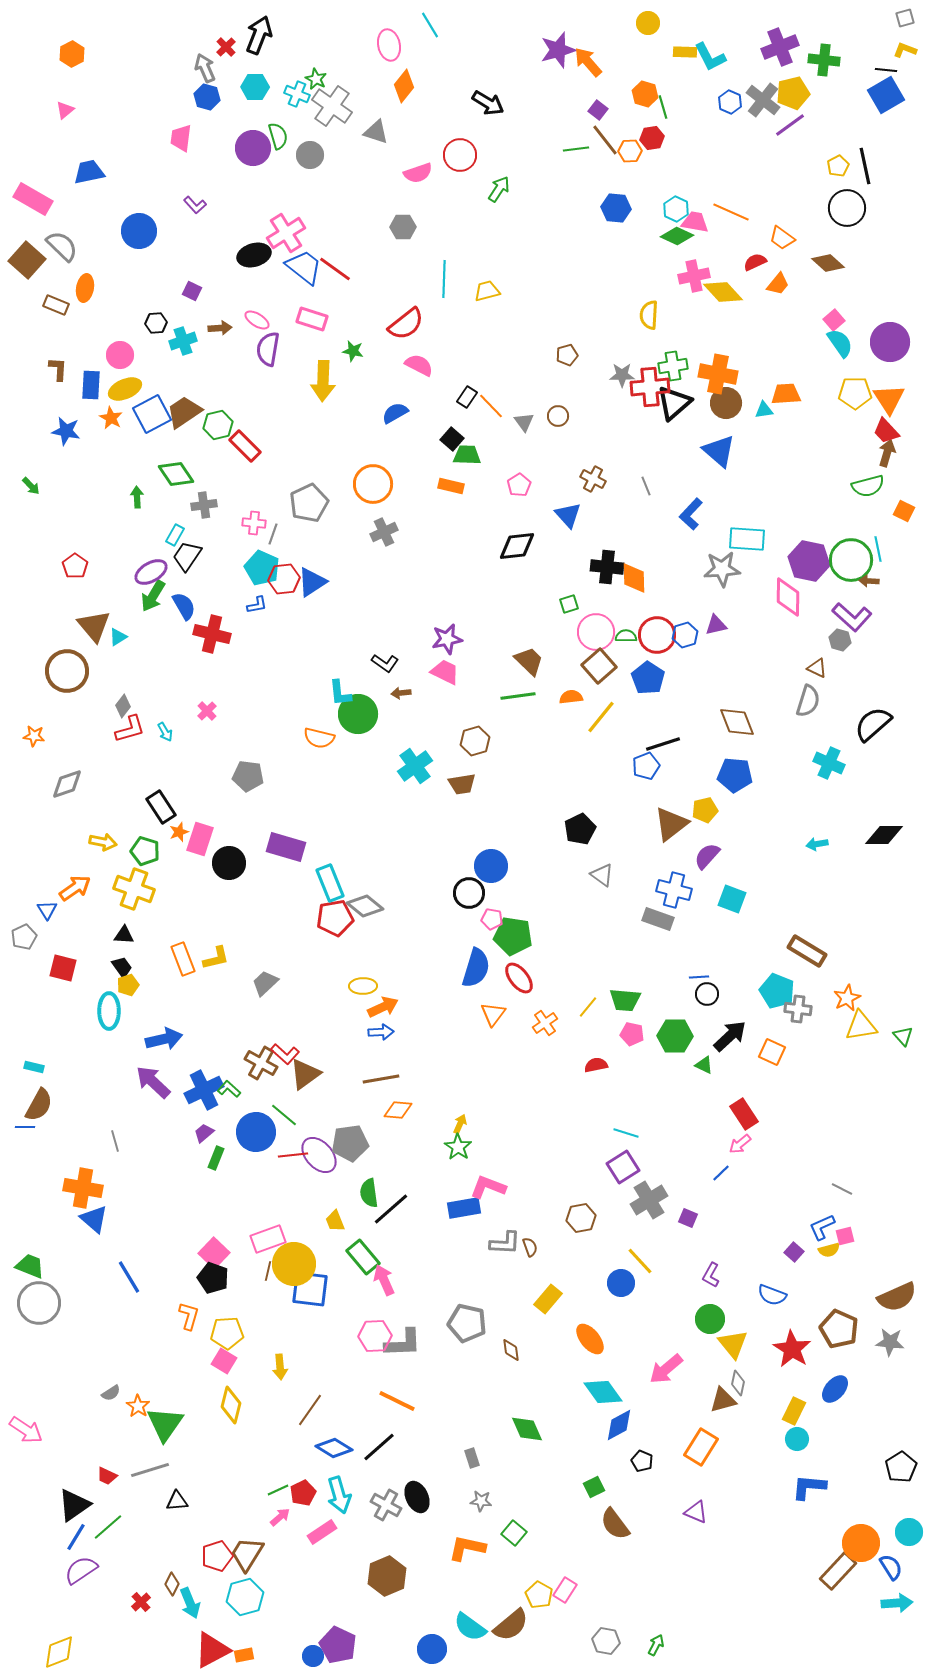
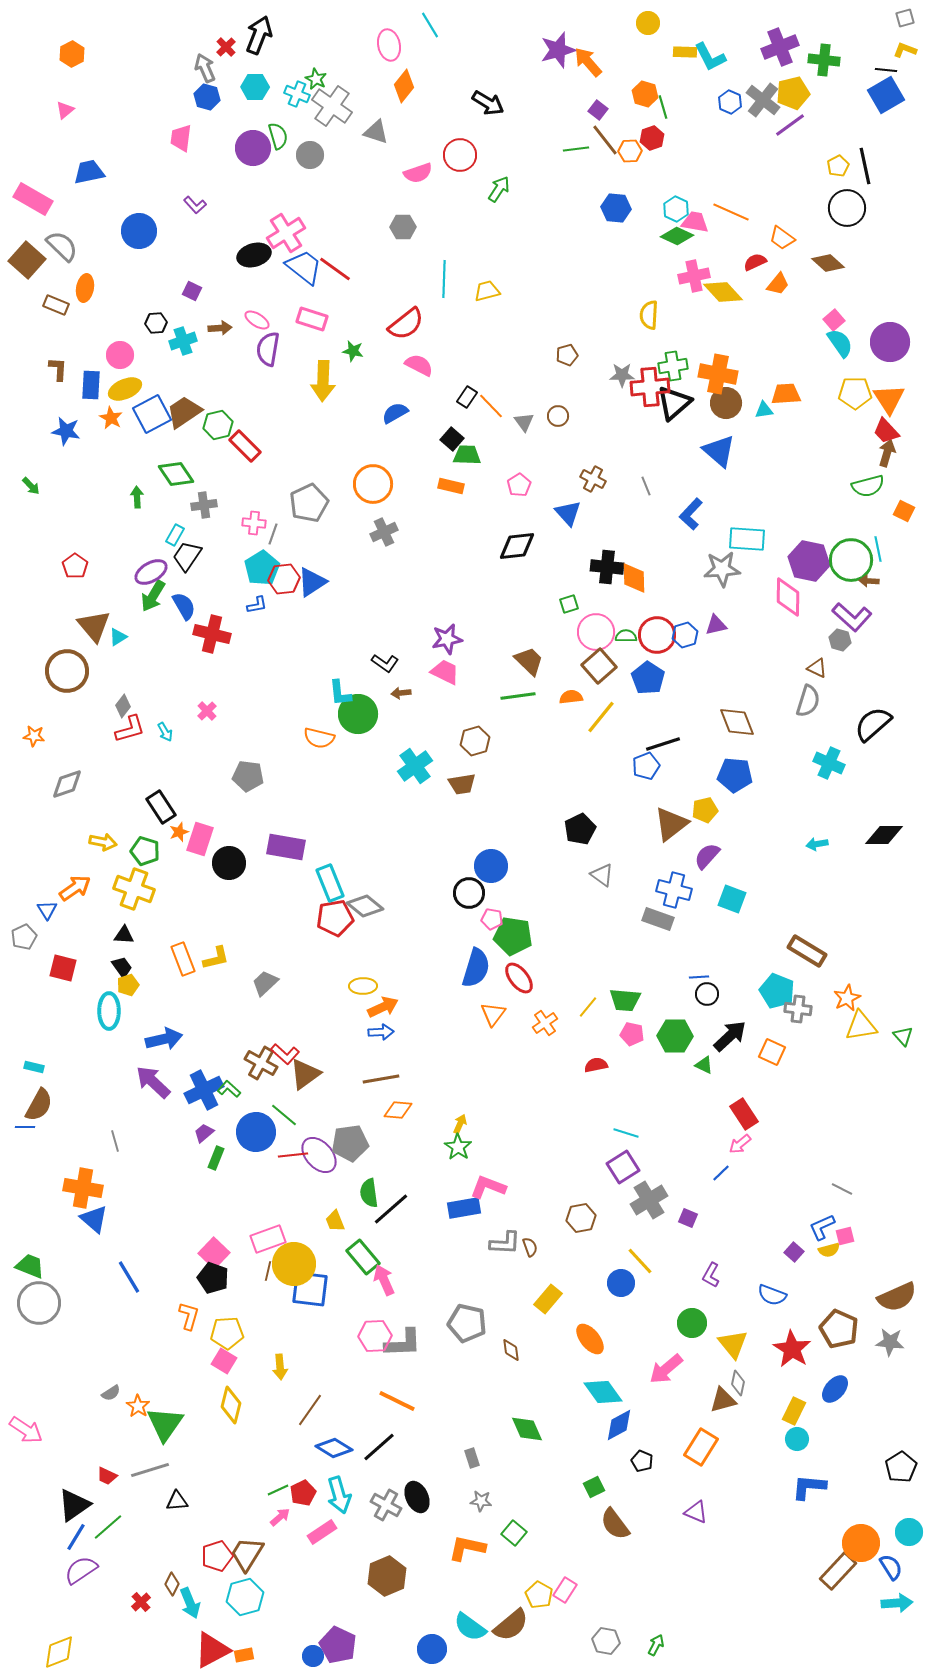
red hexagon at (652, 138): rotated 10 degrees counterclockwise
blue triangle at (568, 515): moved 2 px up
cyan pentagon at (262, 568): rotated 16 degrees clockwise
purple rectangle at (286, 847): rotated 6 degrees counterclockwise
green circle at (710, 1319): moved 18 px left, 4 px down
